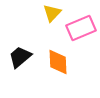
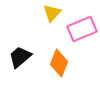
pink rectangle: moved 1 px right, 1 px down
orange diamond: moved 1 px right, 1 px down; rotated 24 degrees clockwise
